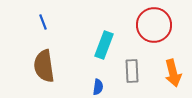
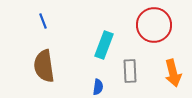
blue line: moved 1 px up
gray rectangle: moved 2 px left
